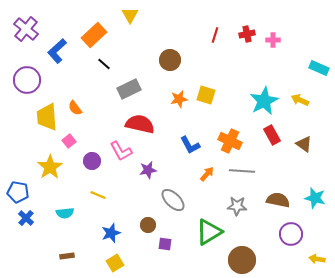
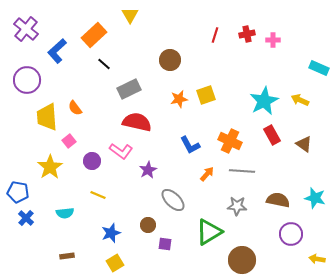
yellow square at (206, 95): rotated 36 degrees counterclockwise
red semicircle at (140, 124): moved 3 px left, 2 px up
pink L-shape at (121, 151): rotated 25 degrees counterclockwise
purple star at (148, 170): rotated 18 degrees counterclockwise
